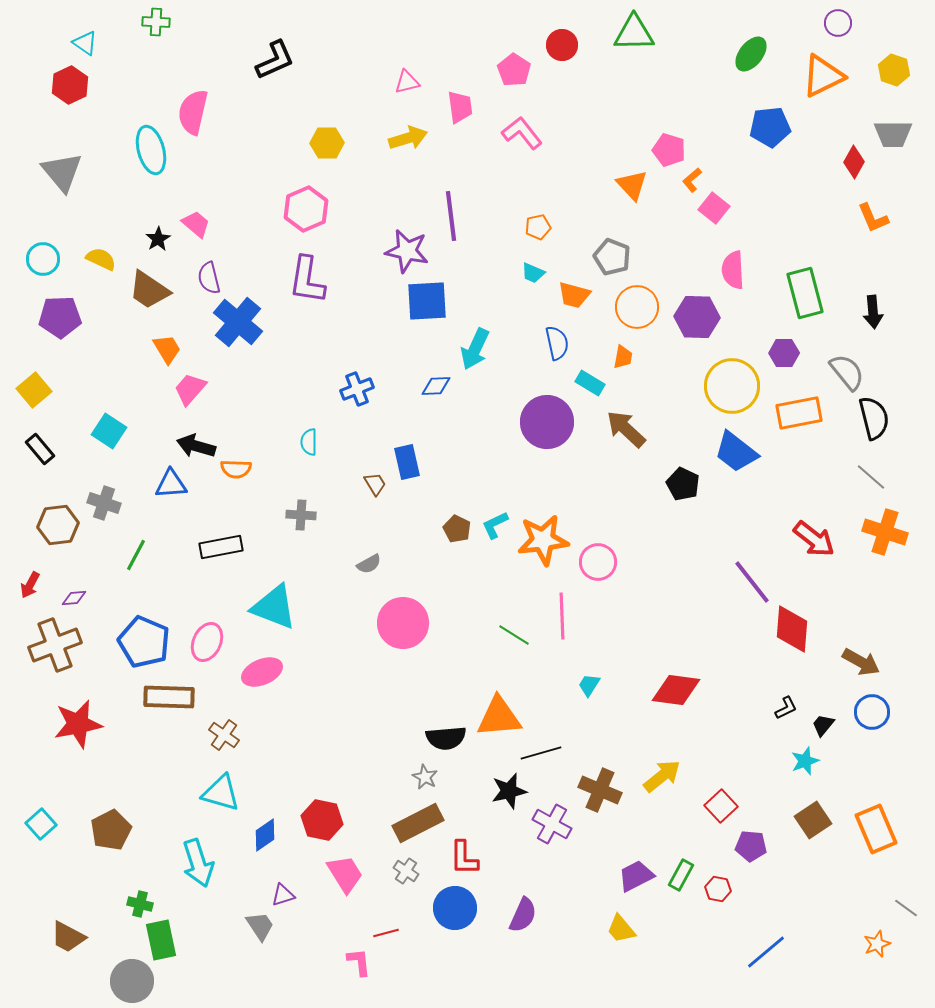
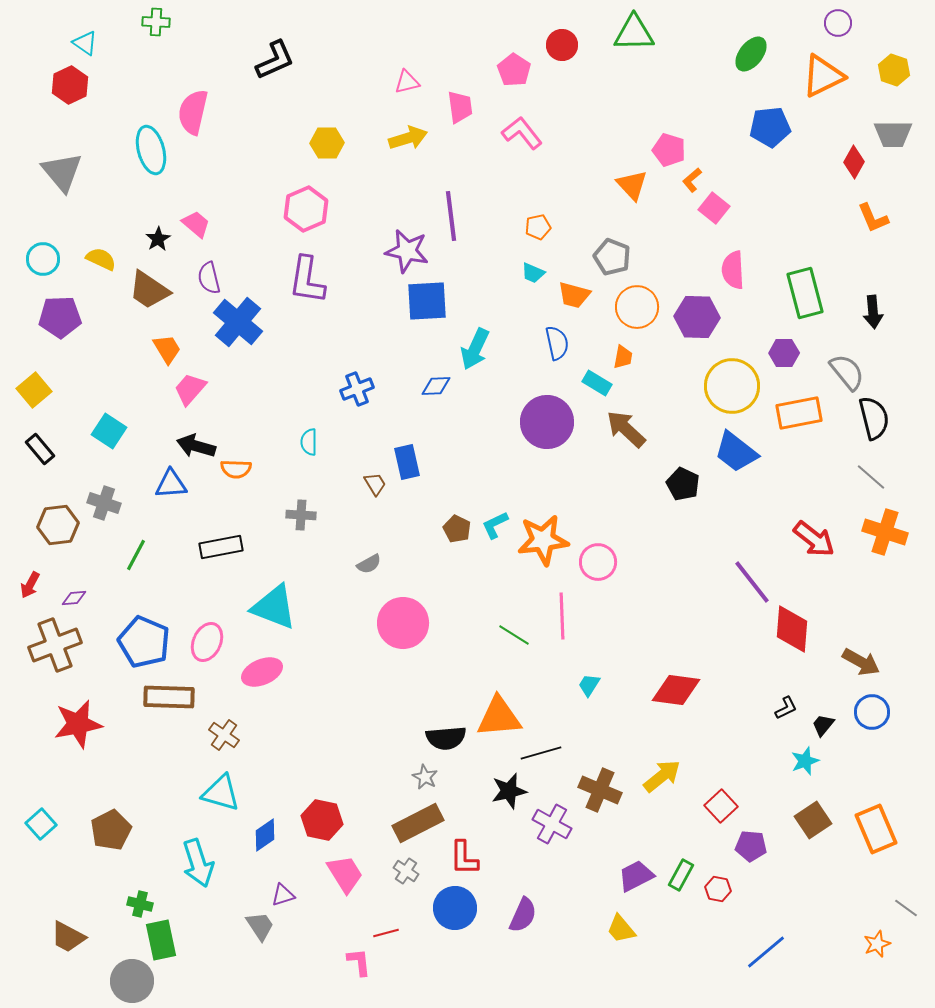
cyan rectangle at (590, 383): moved 7 px right
